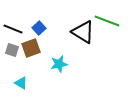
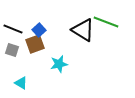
green line: moved 1 px left, 1 px down
blue square: moved 2 px down
black triangle: moved 2 px up
brown square: moved 4 px right, 4 px up
